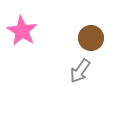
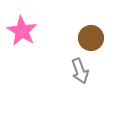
gray arrow: rotated 55 degrees counterclockwise
